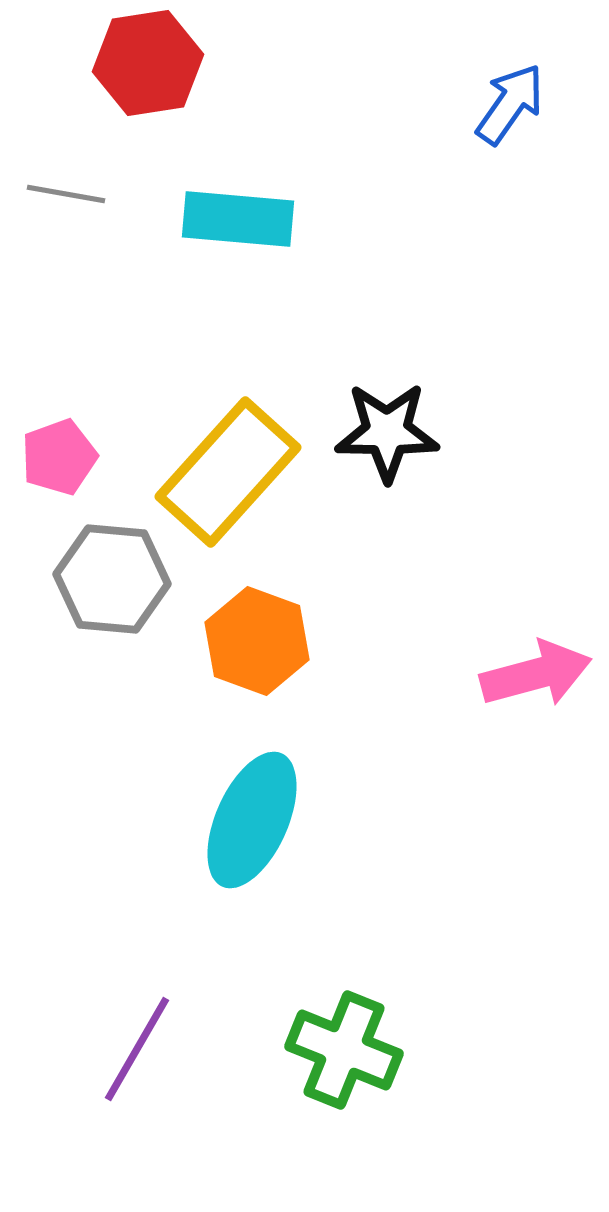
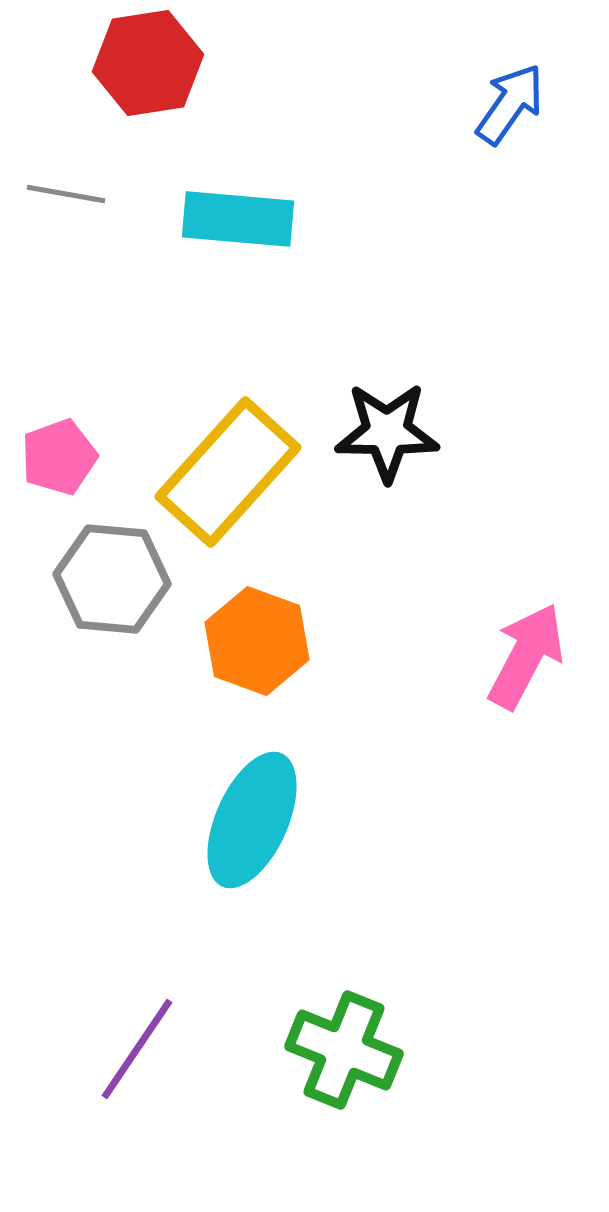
pink arrow: moved 10 px left, 18 px up; rotated 47 degrees counterclockwise
purple line: rotated 4 degrees clockwise
